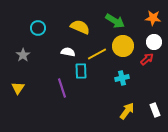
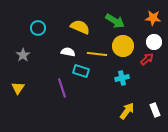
yellow line: rotated 36 degrees clockwise
cyan rectangle: rotated 70 degrees counterclockwise
